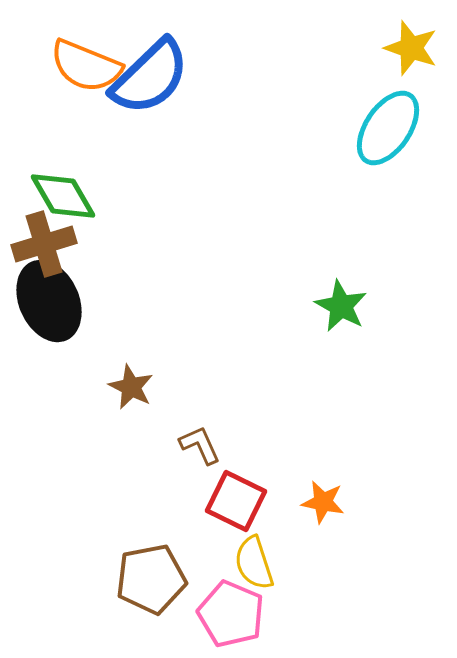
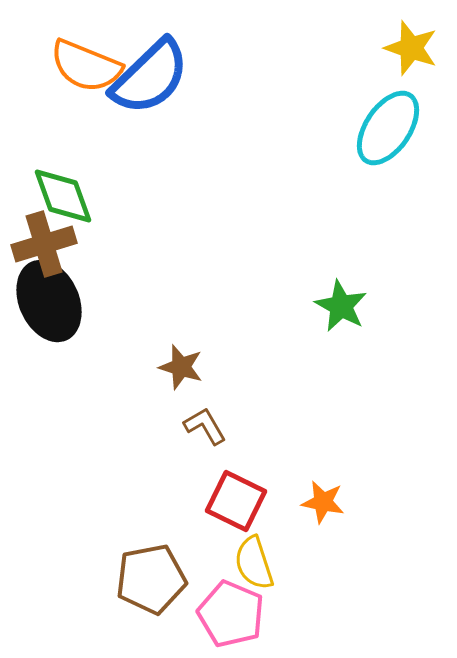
green diamond: rotated 10 degrees clockwise
brown star: moved 50 px right, 20 px up; rotated 9 degrees counterclockwise
brown L-shape: moved 5 px right, 19 px up; rotated 6 degrees counterclockwise
